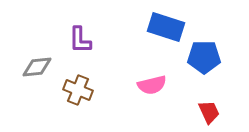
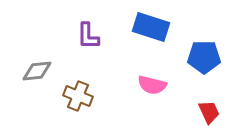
blue rectangle: moved 15 px left
purple L-shape: moved 8 px right, 4 px up
gray diamond: moved 4 px down
pink semicircle: rotated 28 degrees clockwise
brown cross: moved 6 px down
